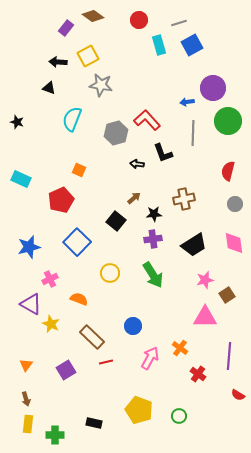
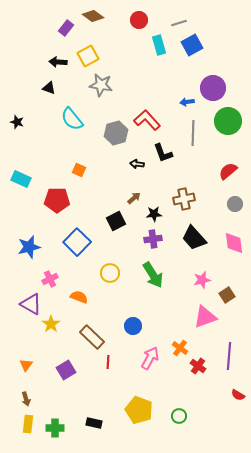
cyan semicircle at (72, 119): rotated 60 degrees counterclockwise
red semicircle at (228, 171): rotated 36 degrees clockwise
red pentagon at (61, 200): moved 4 px left; rotated 25 degrees clockwise
black square at (116, 221): rotated 24 degrees clockwise
black trapezoid at (194, 245): moved 7 px up; rotated 80 degrees clockwise
pink star at (205, 280): moved 3 px left
orange semicircle at (79, 299): moved 2 px up
pink triangle at (205, 317): rotated 20 degrees counterclockwise
yellow star at (51, 324): rotated 12 degrees clockwise
red line at (106, 362): moved 2 px right; rotated 72 degrees counterclockwise
red cross at (198, 374): moved 8 px up
green cross at (55, 435): moved 7 px up
